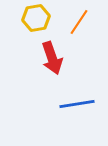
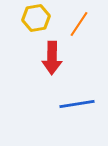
orange line: moved 2 px down
red arrow: rotated 20 degrees clockwise
